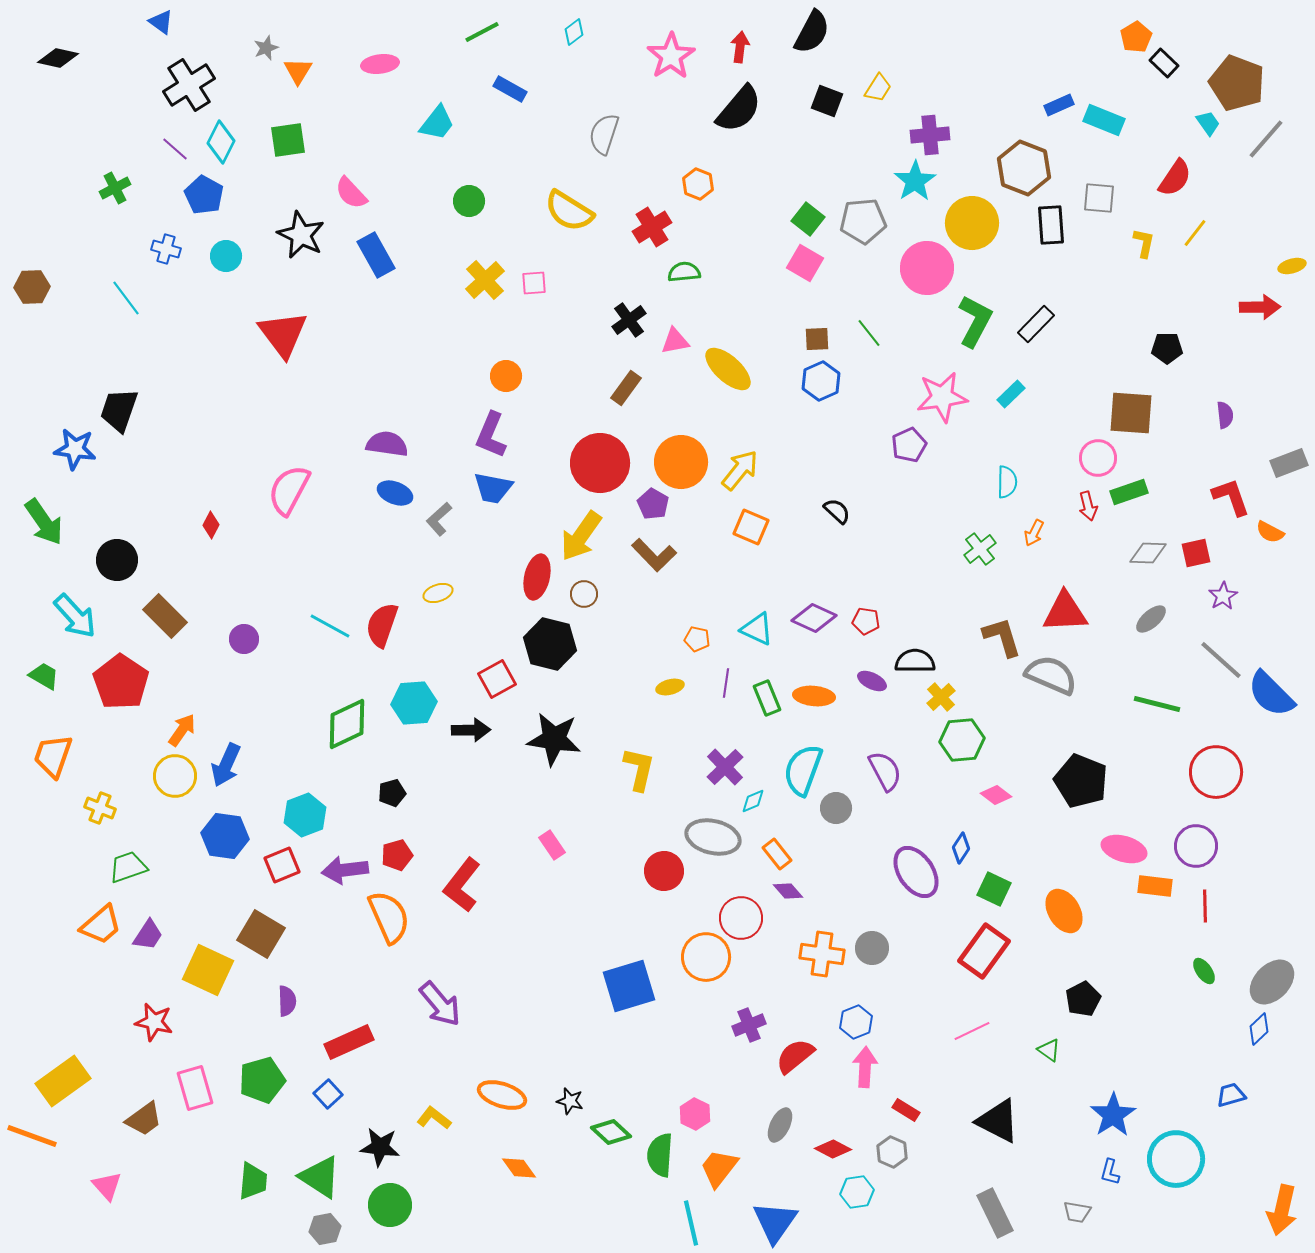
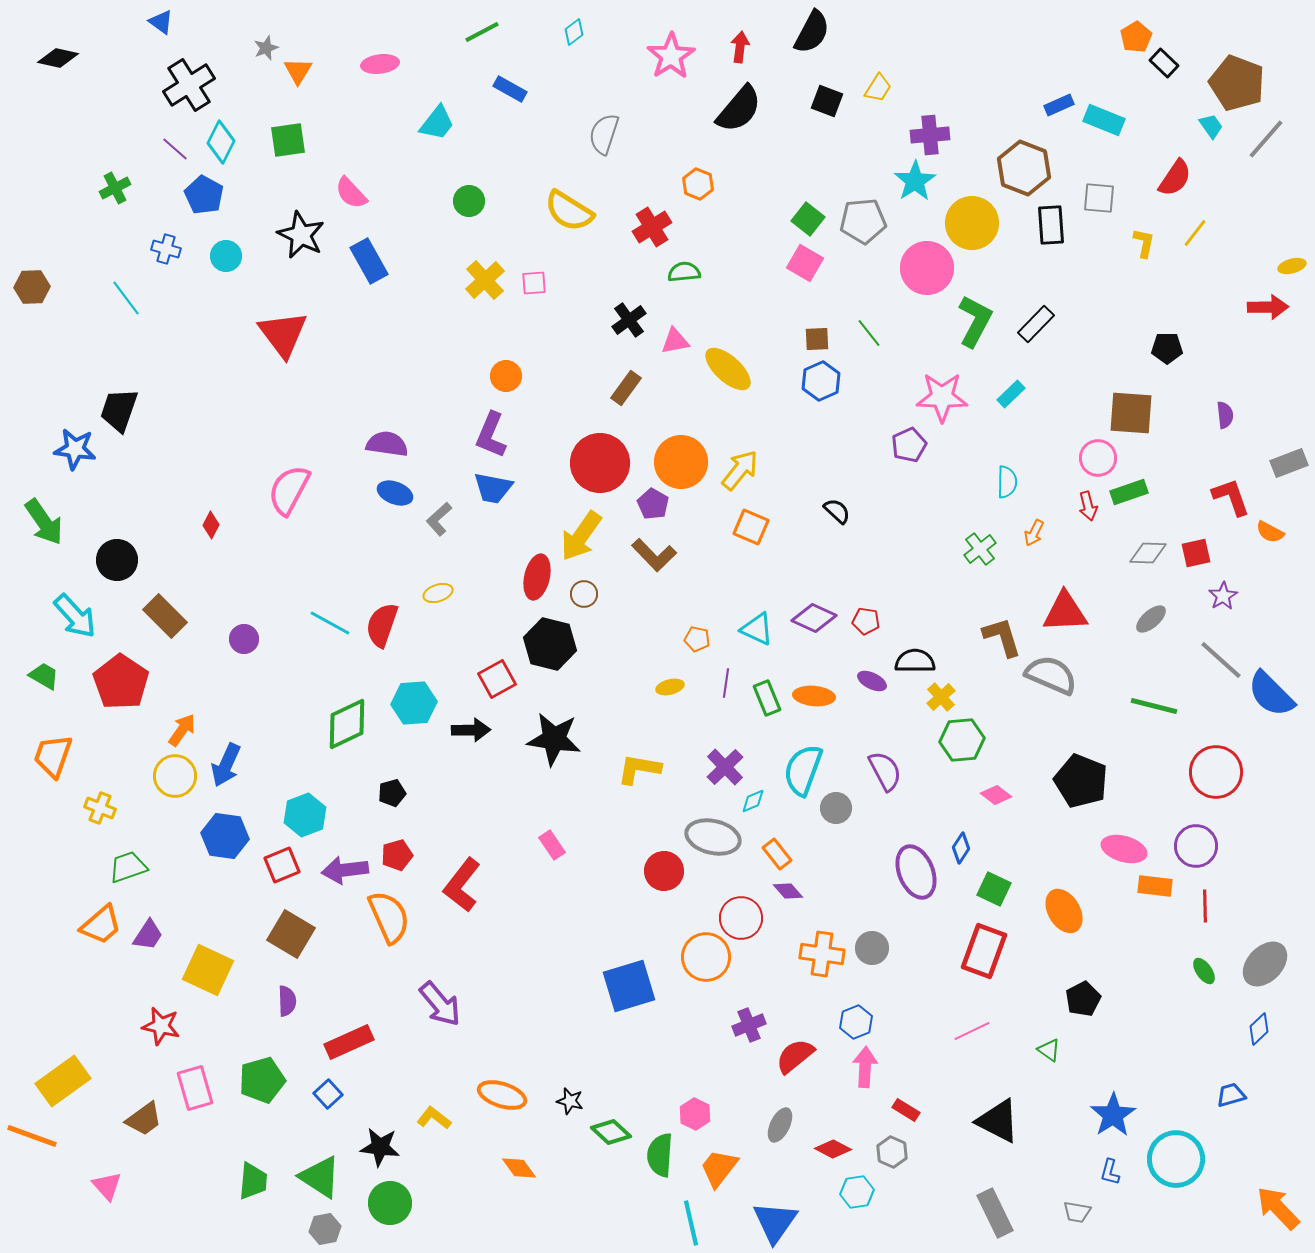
cyan trapezoid at (1208, 123): moved 3 px right, 3 px down
blue rectangle at (376, 255): moved 7 px left, 6 px down
red arrow at (1260, 307): moved 8 px right
pink star at (942, 397): rotated 9 degrees clockwise
cyan line at (330, 626): moved 3 px up
green line at (1157, 704): moved 3 px left, 2 px down
yellow L-shape at (639, 769): rotated 93 degrees counterclockwise
purple ellipse at (916, 872): rotated 12 degrees clockwise
brown square at (261, 934): moved 30 px right
red rectangle at (984, 951): rotated 16 degrees counterclockwise
gray ellipse at (1272, 982): moved 7 px left, 18 px up
red star at (154, 1022): moved 7 px right, 4 px down
green circle at (390, 1205): moved 2 px up
orange arrow at (1282, 1210): moved 4 px left, 2 px up; rotated 123 degrees clockwise
